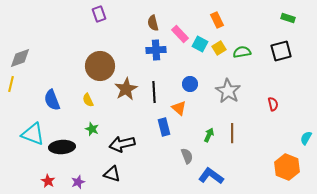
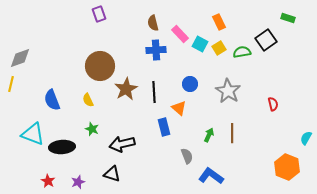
orange rectangle: moved 2 px right, 2 px down
black square: moved 15 px left, 11 px up; rotated 20 degrees counterclockwise
